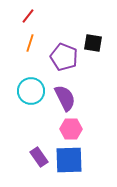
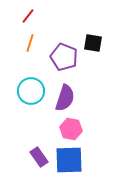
purple semicircle: rotated 44 degrees clockwise
pink hexagon: rotated 10 degrees clockwise
